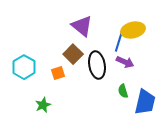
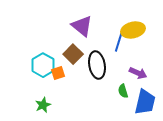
purple arrow: moved 13 px right, 11 px down
cyan hexagon: moved 19 px right, 2 px up
